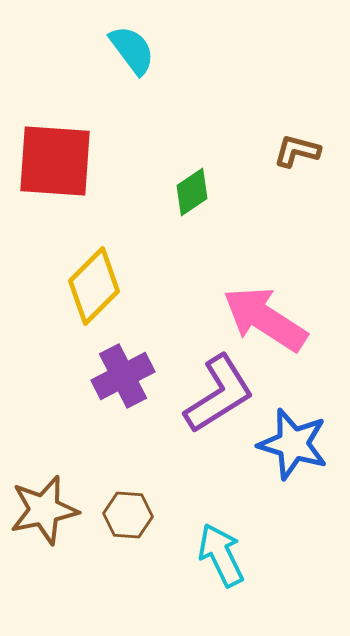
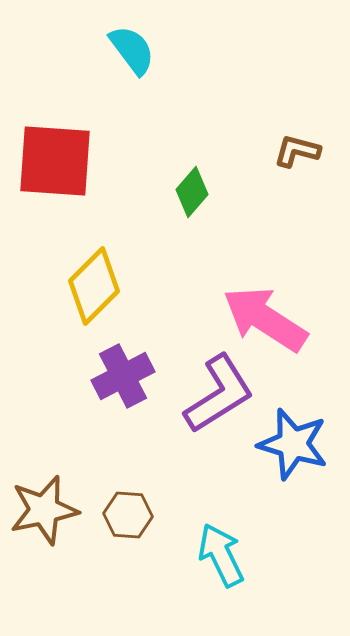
green diamond: rotated 15 degrees counterclockwise
